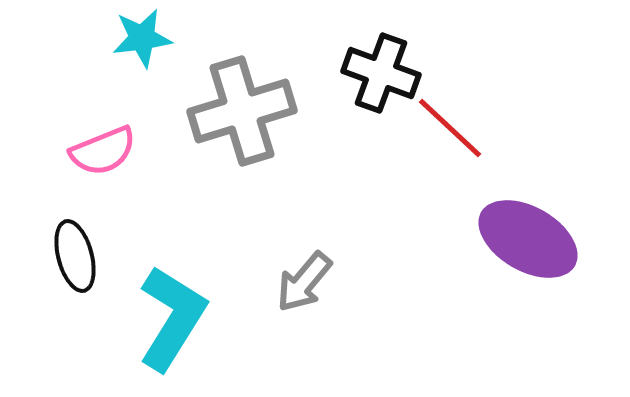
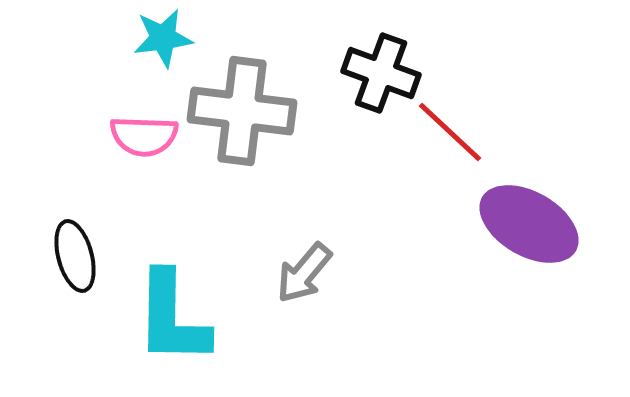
cyan star: moved 21 px right
gray cross: rotated 24 degrees clockwise
red line: moved 4 px down
pink semicircle: moved 41 px right, 15 px up; rotated 24 degrees clockwise
purple ellipse: moved 1 px right, 15 px up
gray arrow: moved 9 px up
cyan L-shape: rotated 149 degrees clockwise
